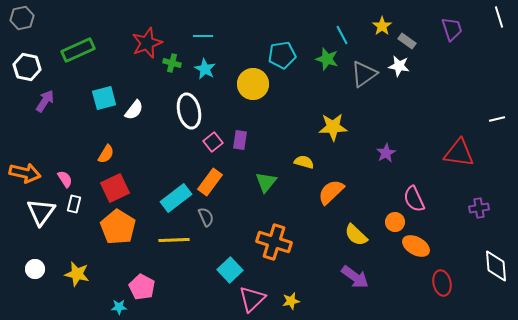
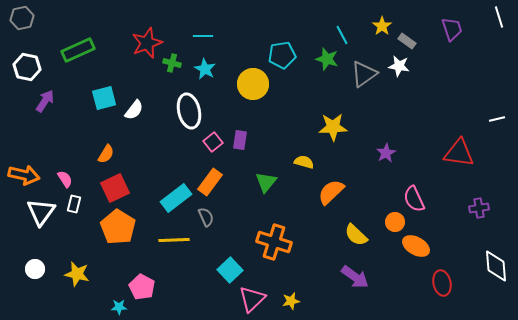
orange arrow at (25, 173): moved 1 px left, 2 px down
